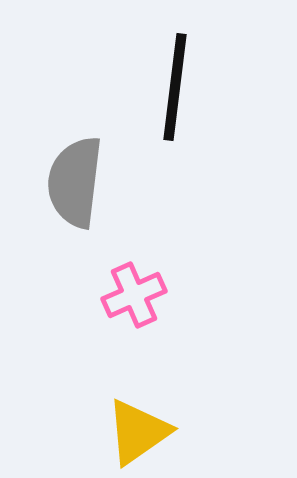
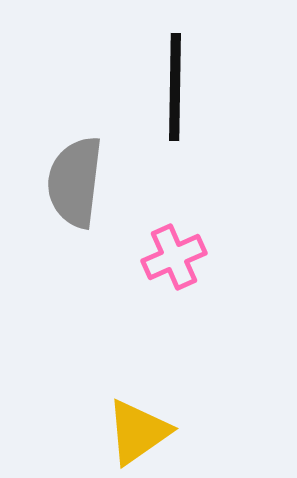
black line: rotated 6 degrees counterclockwise
pink cross: moved 40 px right, 38 px up
